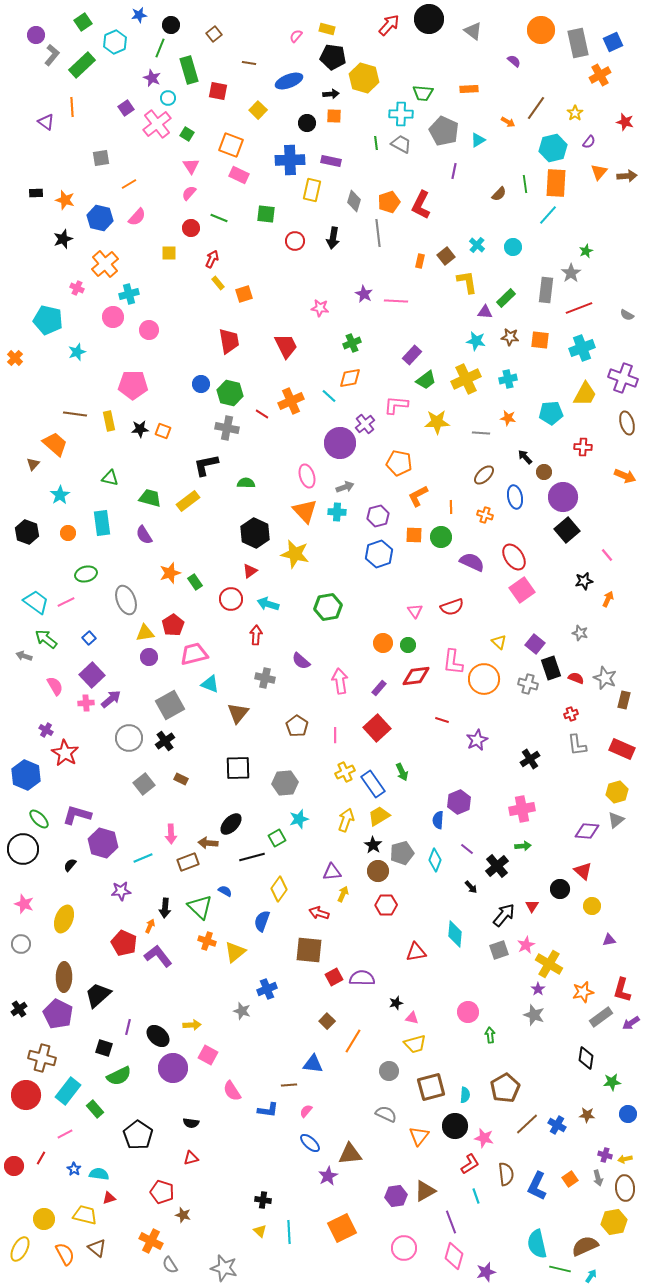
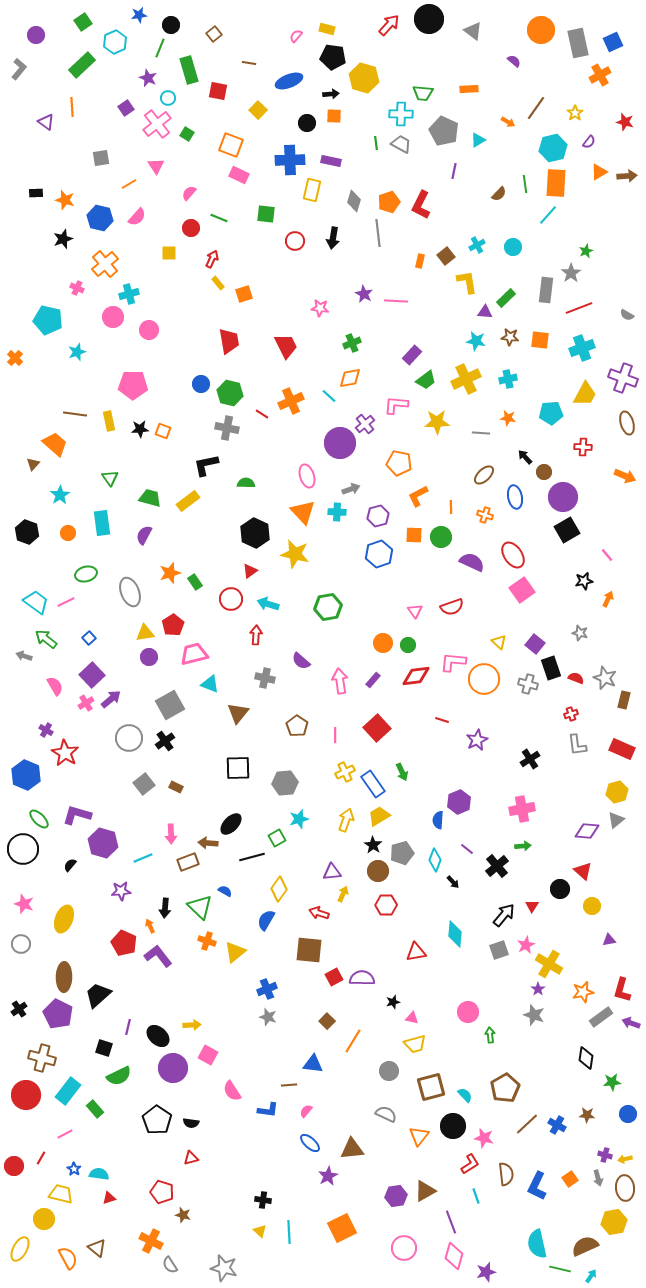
gray L-shape at (52, 55): moved 33 px left, 14 px down
purple star at (152, 78): moved 4 px left
pink triangle at (191, 166): moved 35 px left
orange triangle at (599, 172): rotated 18 degrees clockwise
cyan cross at (477, 245): rotated 21 degrees clockwise
green triangle at (110, 478): rotated 42 degrees clockwise
gray arrow at (345, 487): moved 6 px right, 2 px down
orange triangle at (305, 511): moved 2 px left, 1 px down
black square at (567, 530): rotated 10 degrees clockwise
purple semicircle at (144, 535): rotated 60 degrees clockwise
red ellipse at (514, 557): moved 1 px left, 2 px up
gray ellipse at (126, 600): moved 4 px right, 8 px up
pink L-shape at (453, 662): rotated 88 degrees clockwise
purple rectangle at (379, 688): moved 6 px left, 8 px up
pink cross at (86, 703): rotated 28 degrees counterclockwise
brown rectangle at (181, 779): moved 5 px left, 8 px down
black arrow at (471, 887): moved 18 px left, 5 px up
blue semicircle at (262, 921): moved 4 px right, 1 px up; rotated 10 degrees clockwise
orange arrow at (150, 926): rotated 48 degrees counterclockwise
black star at (396, 1003): moved 3 px left, 1 px up
gray star at (242, 1011): moved 26 px right, 6 px down
purple arrow at (631, 1023): rotated 54 degrees clockwise
cyan semicircle at (465, 1095): rotated 49 degrees counterclockwise
black circle at (455, 1126): moved 2 px left
black pentagon at (138, 1135): moved 19 px right, 15 px up
brown triangle at (350, 1154): moved 2 px right, 5 px up
yellow trapezoid at (85, 1215): moved 24 px left, 21 px up
orange semicircle at (65, 1254): moved 3 px right, 4 px down
